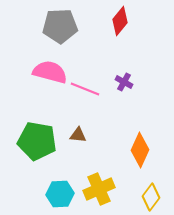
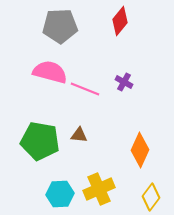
brown triangle: moved 1 px right
green pentagon: moved 3 px right
